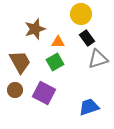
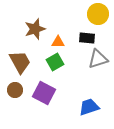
yellow circle: moved 17 px right
black rectangle: rotated 49 degrees counterclockwise
